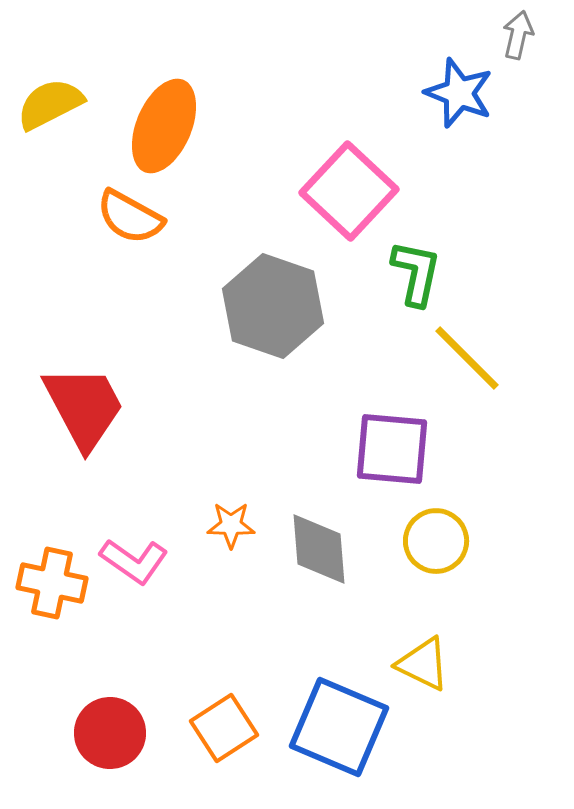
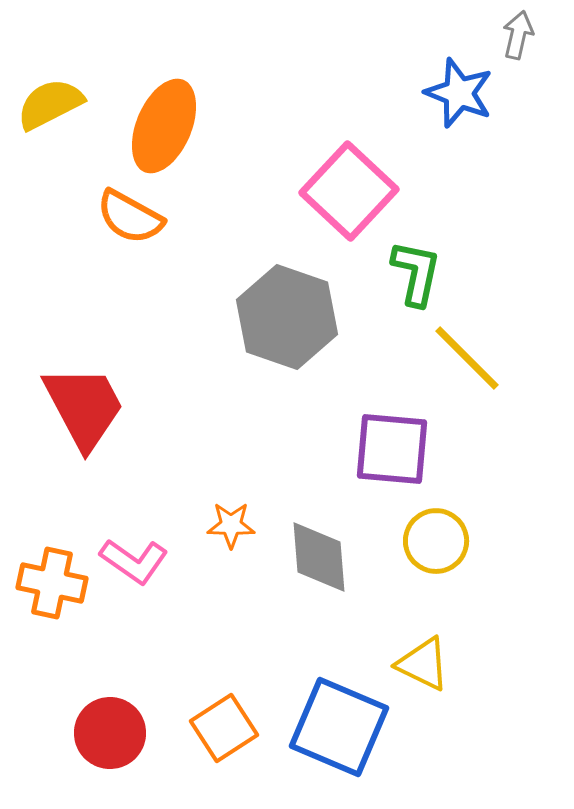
gray hexagon: moved 14 px right, 11 px down
gray diamond: moved 8 px down
